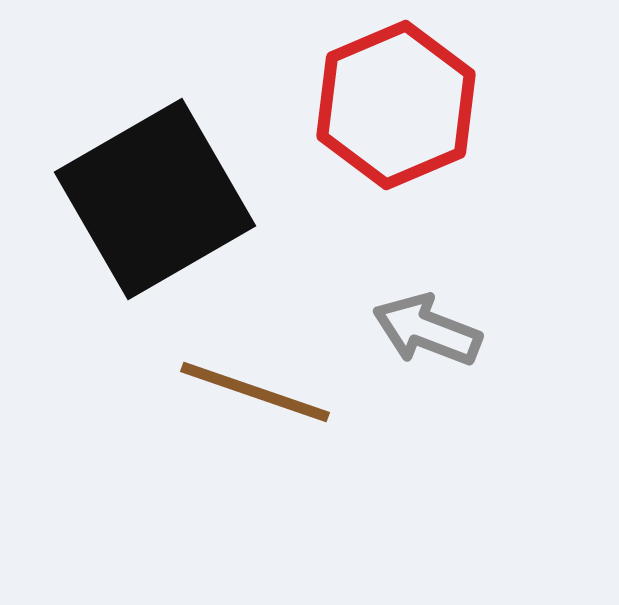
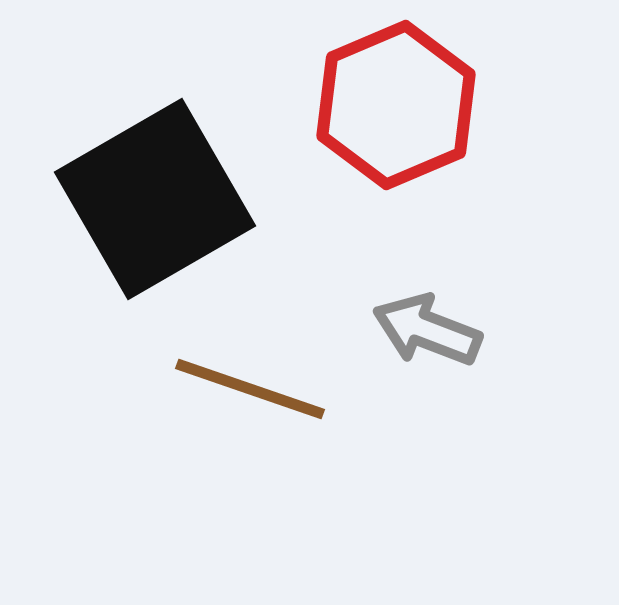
brown line: moved 5 px left, 3 px up
